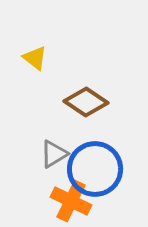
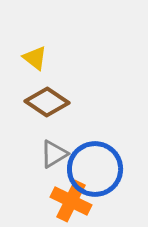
brown diamond: moved 39 px left
